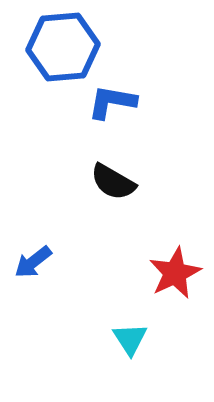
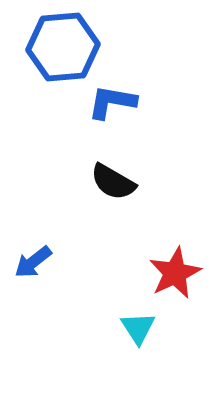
cyan triangle: moved 8 px right, 11 px up
